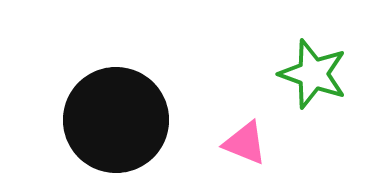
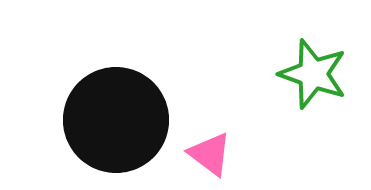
pink triangle: moved 35 px left, 11 px down; rotated 15 degrees clockwise
